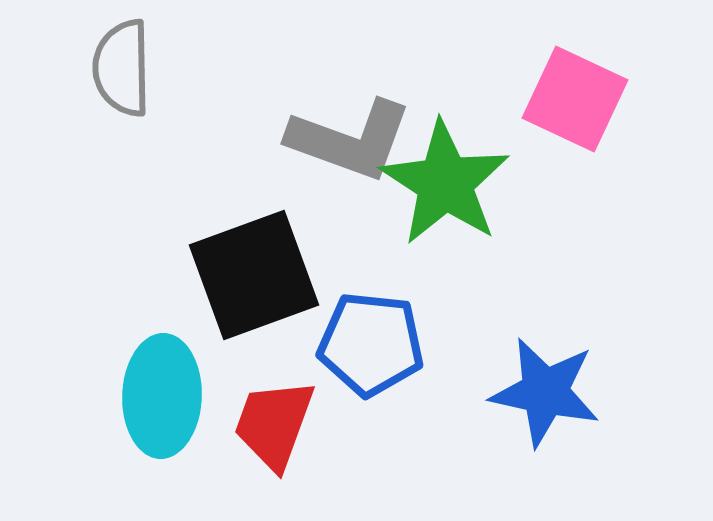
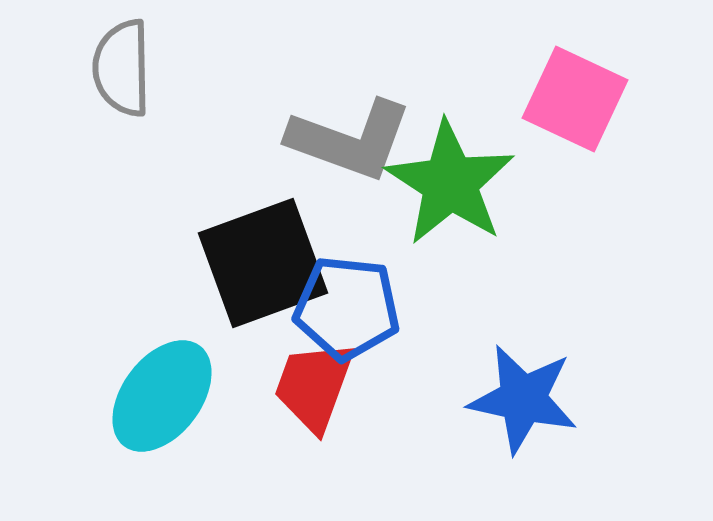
green star: moved 5 px right
black square: moved 9 px right, 12 px up
blue pentagon: moved 24 px left, 36 px up
blue star: moved 22 px left, 7 px down
cyan ellipse: rotated 35 degrees clockwise
red trapezoid: moved 40 px right, 38 px up
